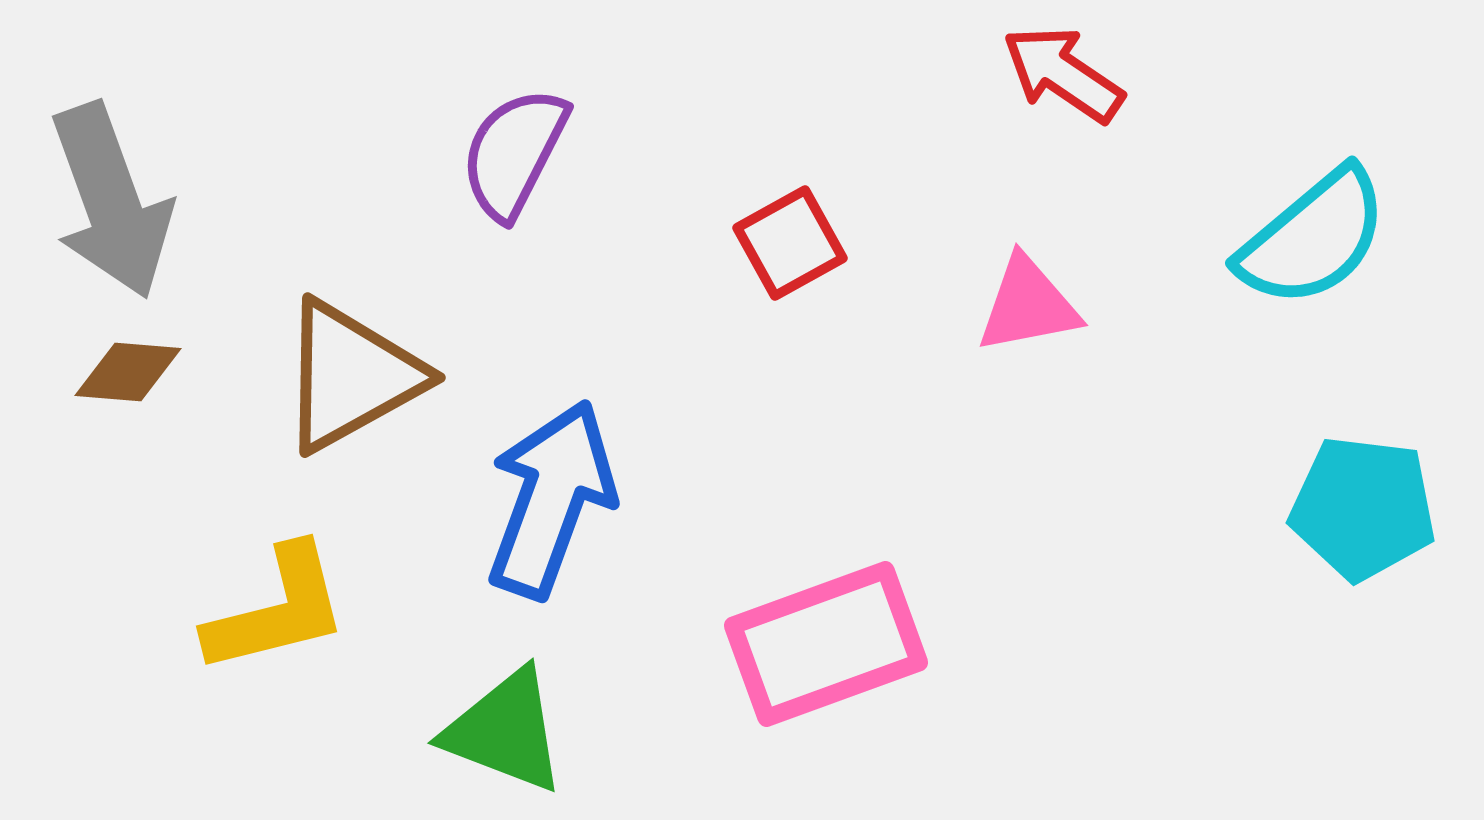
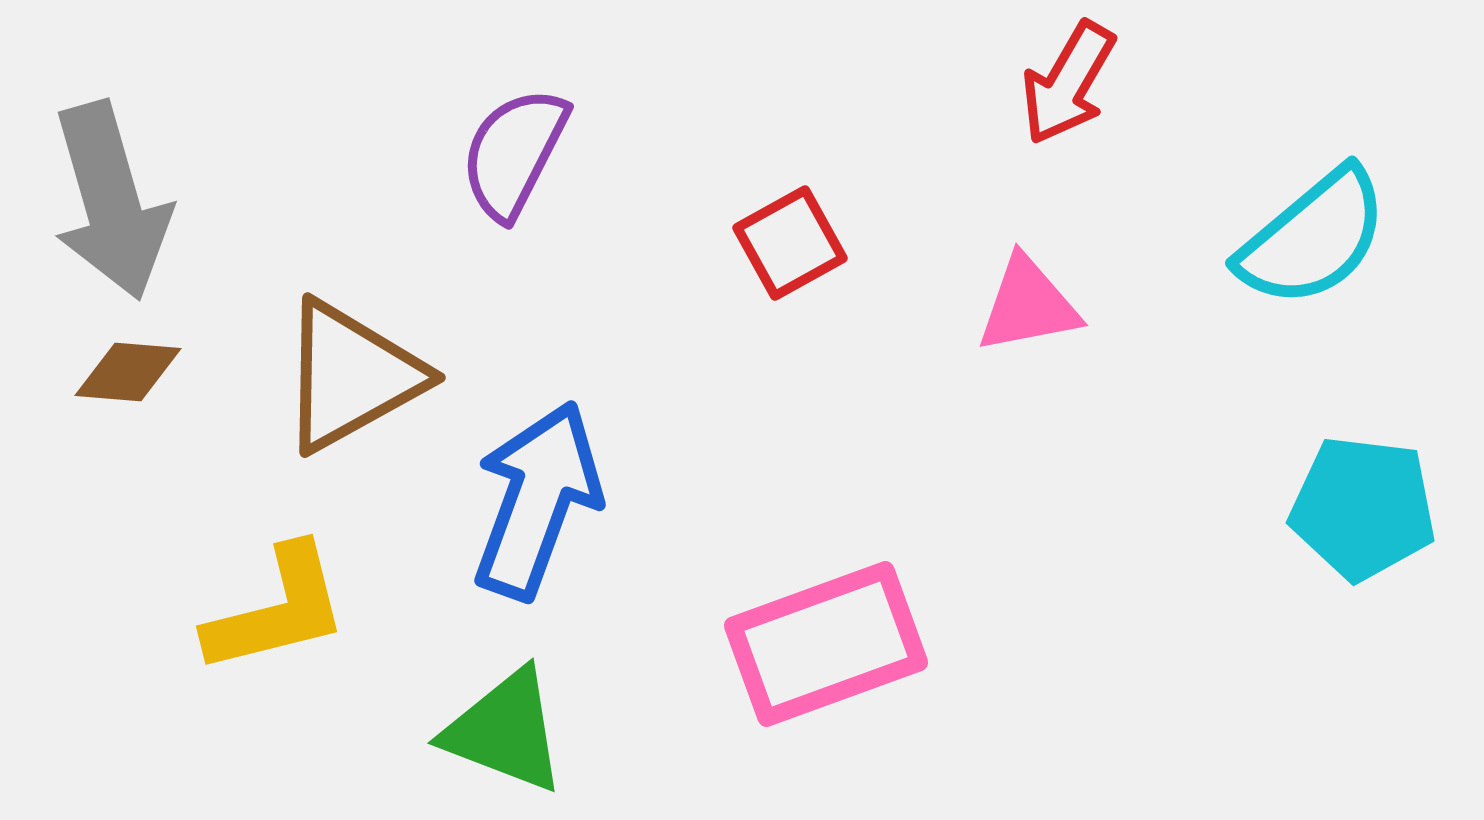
red arrow: moved 5 px right, 9 px down; rotated 94 degrees counterclockwise
gray arrow: rotated 4 degrees clockwise
blue arrow: moved 14 px left, 1 px down
